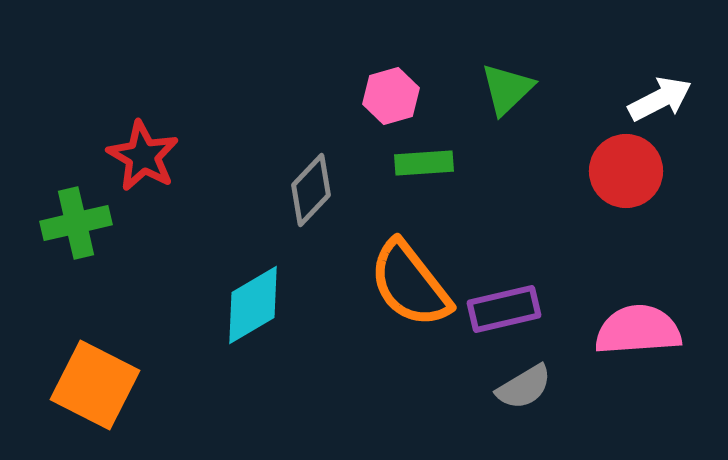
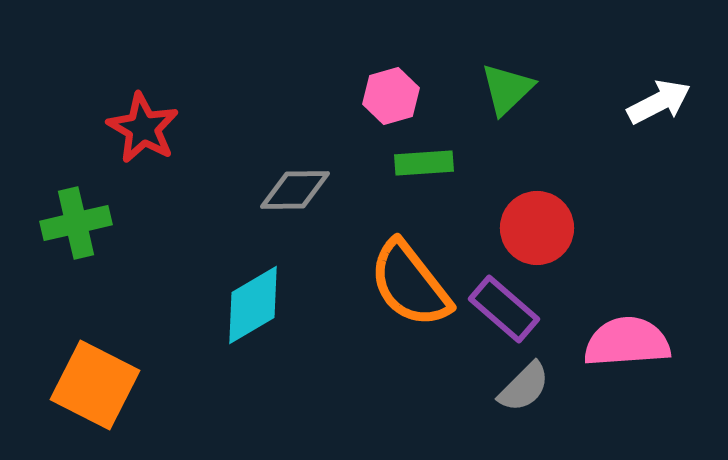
white arrow: moved 1 px left, 3 px down
red star: moved 28 px up
red circle: moved 89 px left, 57 px down
gray diamond: moved 16 px left; rotated 46 degrees clockwise
purple rectangle: rotated 54 degrees clockwise
pink semicircle: moved 11 px left, 12 px down
gray semicircle: rotated 14 degrees counterclockwise
